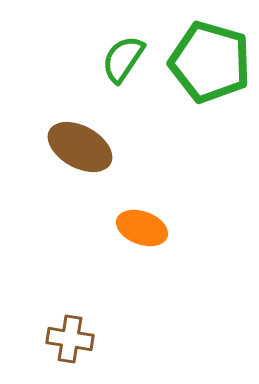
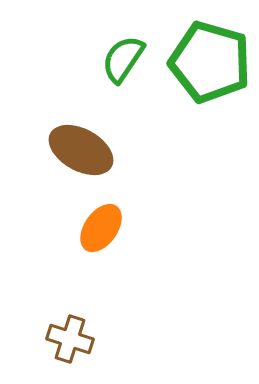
brown ellipse: moved 1 px right, 3 px down
orange ellipse: moved 41 px left; rotated 75 degrees counterclockwise
brown cross: rotated 9 degrees clockwise
